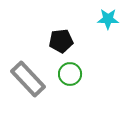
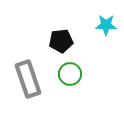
cyan star: moved 2 px left, 6 px down
gray rectangle: rotated 24 degrees clockwise
